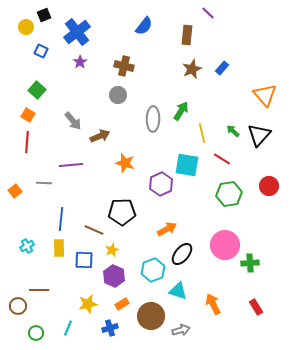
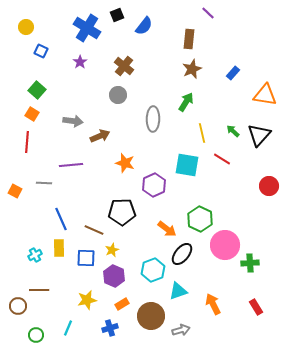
black square at (44, 15): moved 73 px right
blue cross at (77, 32): moved 10 px right, 4 px up; rotated 20 degrees counterclockwise
brown rectangle at (187, 35): moved 2 px right, 4 px down
brown cross at (124, 66): rotated 24 degrees clockwise
blue rectangle at (222, 68): moved 11 px right, 5 px down
orange triangle at (265, 95): rotated 40 degrees counterclockwise
green arrow at (181, 111): moved 5 px right, 9 px up
orange square at (28, 115): moved 4 px right, 1 px up
gray arrow at (73, 121): rotated 42 degrees counterclockwise
purple hexagon at (161, 184): moved 7 px left, 1 px down
orange square at (15, 191): rotated 24 degrees counterclockwise
green hexagon at (229, 194): moved 29 px left, 25 px down; rotated 25 degrees counterclockwise
blue line at (61, 219): rotated 30 degrees counterclockwise
orange arrow at (167, 229): rotated 66 degrees clockwise
cyan cross at (27, 246): moved 8 px right, 9 px down
blue square at (84, 260): moved 2 px right, 2 px up
cyan triangle at (178, 291): rotated 36 degrees counterclockwise
yellow star at (88, 304): moved 1 px left, 4 px up
green circle at (36, 333): moved 2 px down
